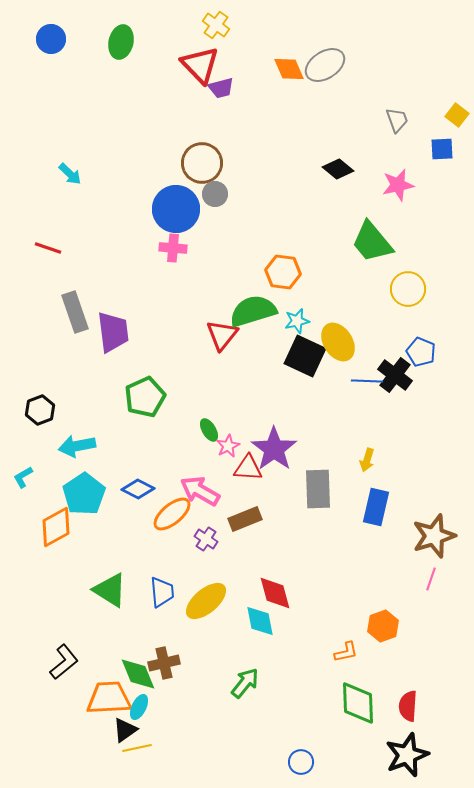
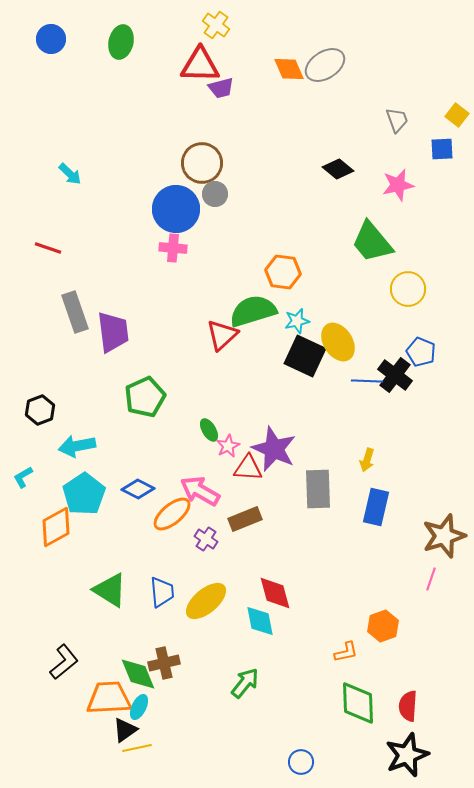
red triangle at (200, 65): rotated 45 degrees counterclockwise
red triangle at (222, 335): rotated 8 degrees clockwise
purple star at (274, 449): rotated 12 degrees counterclockwise
brown star at (434, 536): moved 10 px right
